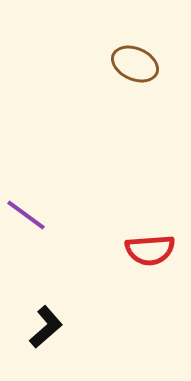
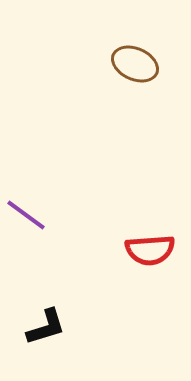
black L-shape: rotated 24 degrees clockwise
